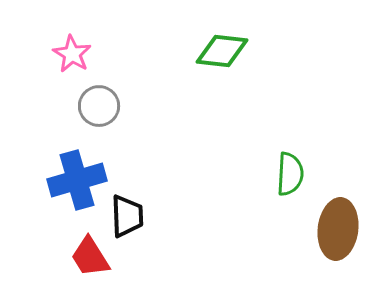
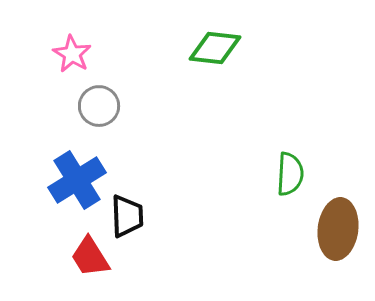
green diamond: moved 7 px left, 3 px up
blue cross: rotated 16 degrees counterclockwise
